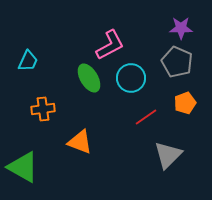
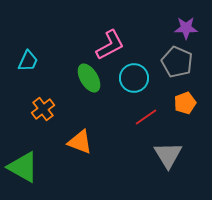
purple star: moved 5 px right
cyan circle: moved 3 px right
orange cross: rotated 30 degrees counterclockwise
gray triangle: rotated 16 degrees counterclockwise
